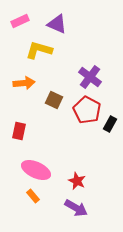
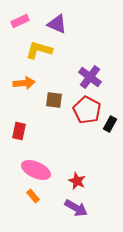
brown square: rotated 18 degrees counterclockwise
